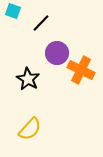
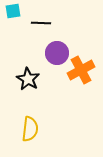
cyan square: rotated 28 degrees counterclockwise
black line: rotated 48 degrees clockwise
orange cross: rotated 36 degrees clockwise
yellow semicircle: rotated 35 degrees counterclockwise
